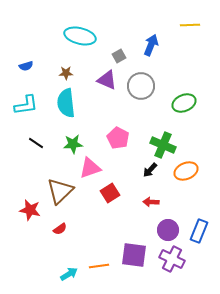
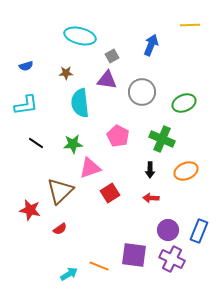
gray square: moved 7 px left
purple triangle: rotated 15 degrees counterclockwise
gray circle: moved 1 px right, 6 px down
cyan semicircle: moved 14 px right
pink pentagon: moved 2 px up
green cross: moved 1 px left, 6 px up
black arrow: rotated 42 degrees counterclockwise
red arrow: moved 4 px up
orange line: rotated 30 degrees clockwise
